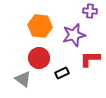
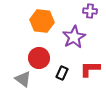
orange hexagon: moved 2 px right, 5 px up
purple star: moved 2 px down; rotated 15 degrees counterclockwise
red L-shape: moved 10 px down
black rectangle: rotated 40 degrees counterclockwise
